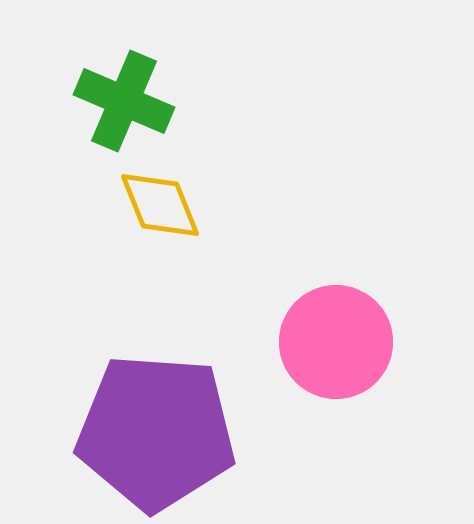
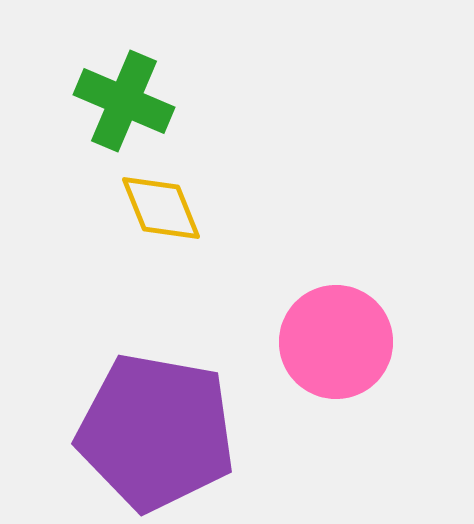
yellow diamond: moved 1 px right, 3 px down
purple pentagon: rotated 6 degrees clockwise
